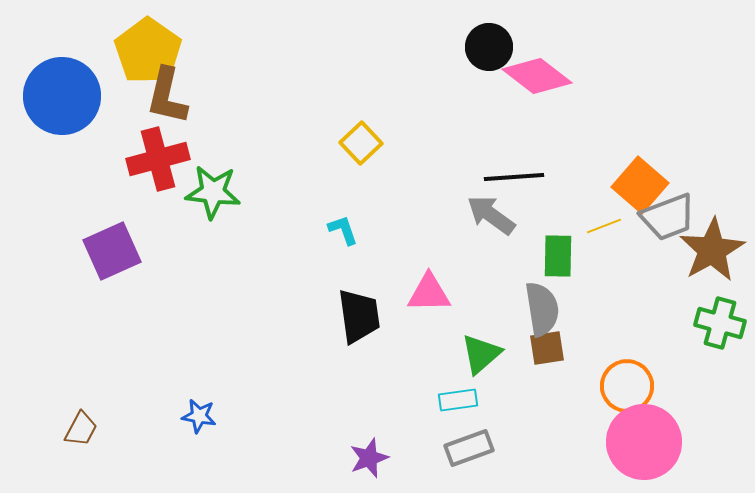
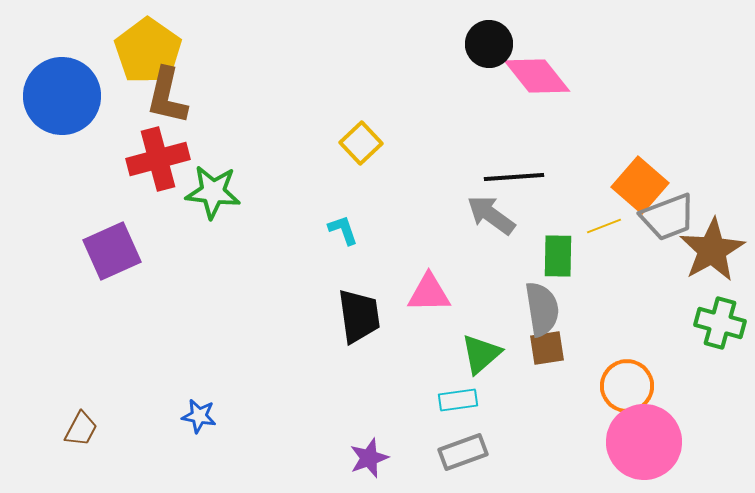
black circle: moved 3 px up
pink diamond: rotated 14 degrees clockwise
gray rectangle: moved 6 px left, 4 px down
